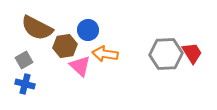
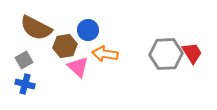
brown semicircle: moved 1 px left
pink triangle: moved 2 px left, 1 px down
